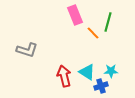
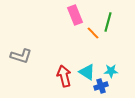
gray L-shape: moved 6 px left, 6 px down
